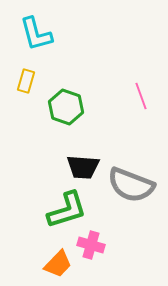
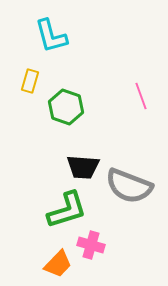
cyan L-shape: moved 15 px right, 2 px down
yellow rectangle: moved 4 px right
gray semicircle: moved 2 px left, 1 px down
